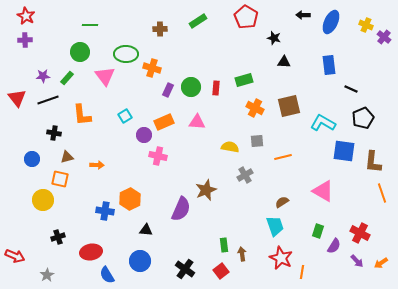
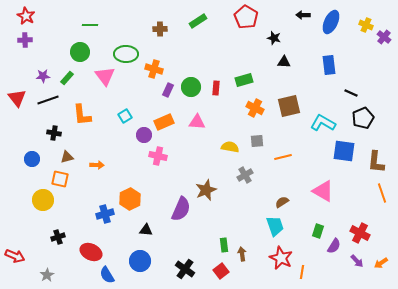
orange cross at (152, 68): moved 2 px right, 1 px down
black line at (351, 89): moved 4 px down
brown L-shape at (373, 162): moved 3 px right
blue cross at (105, 211): moved 3 px down; rotated 24 degrees counterclockwise
red ellipse at (91, 252): rotated 35 degrees clockwise
